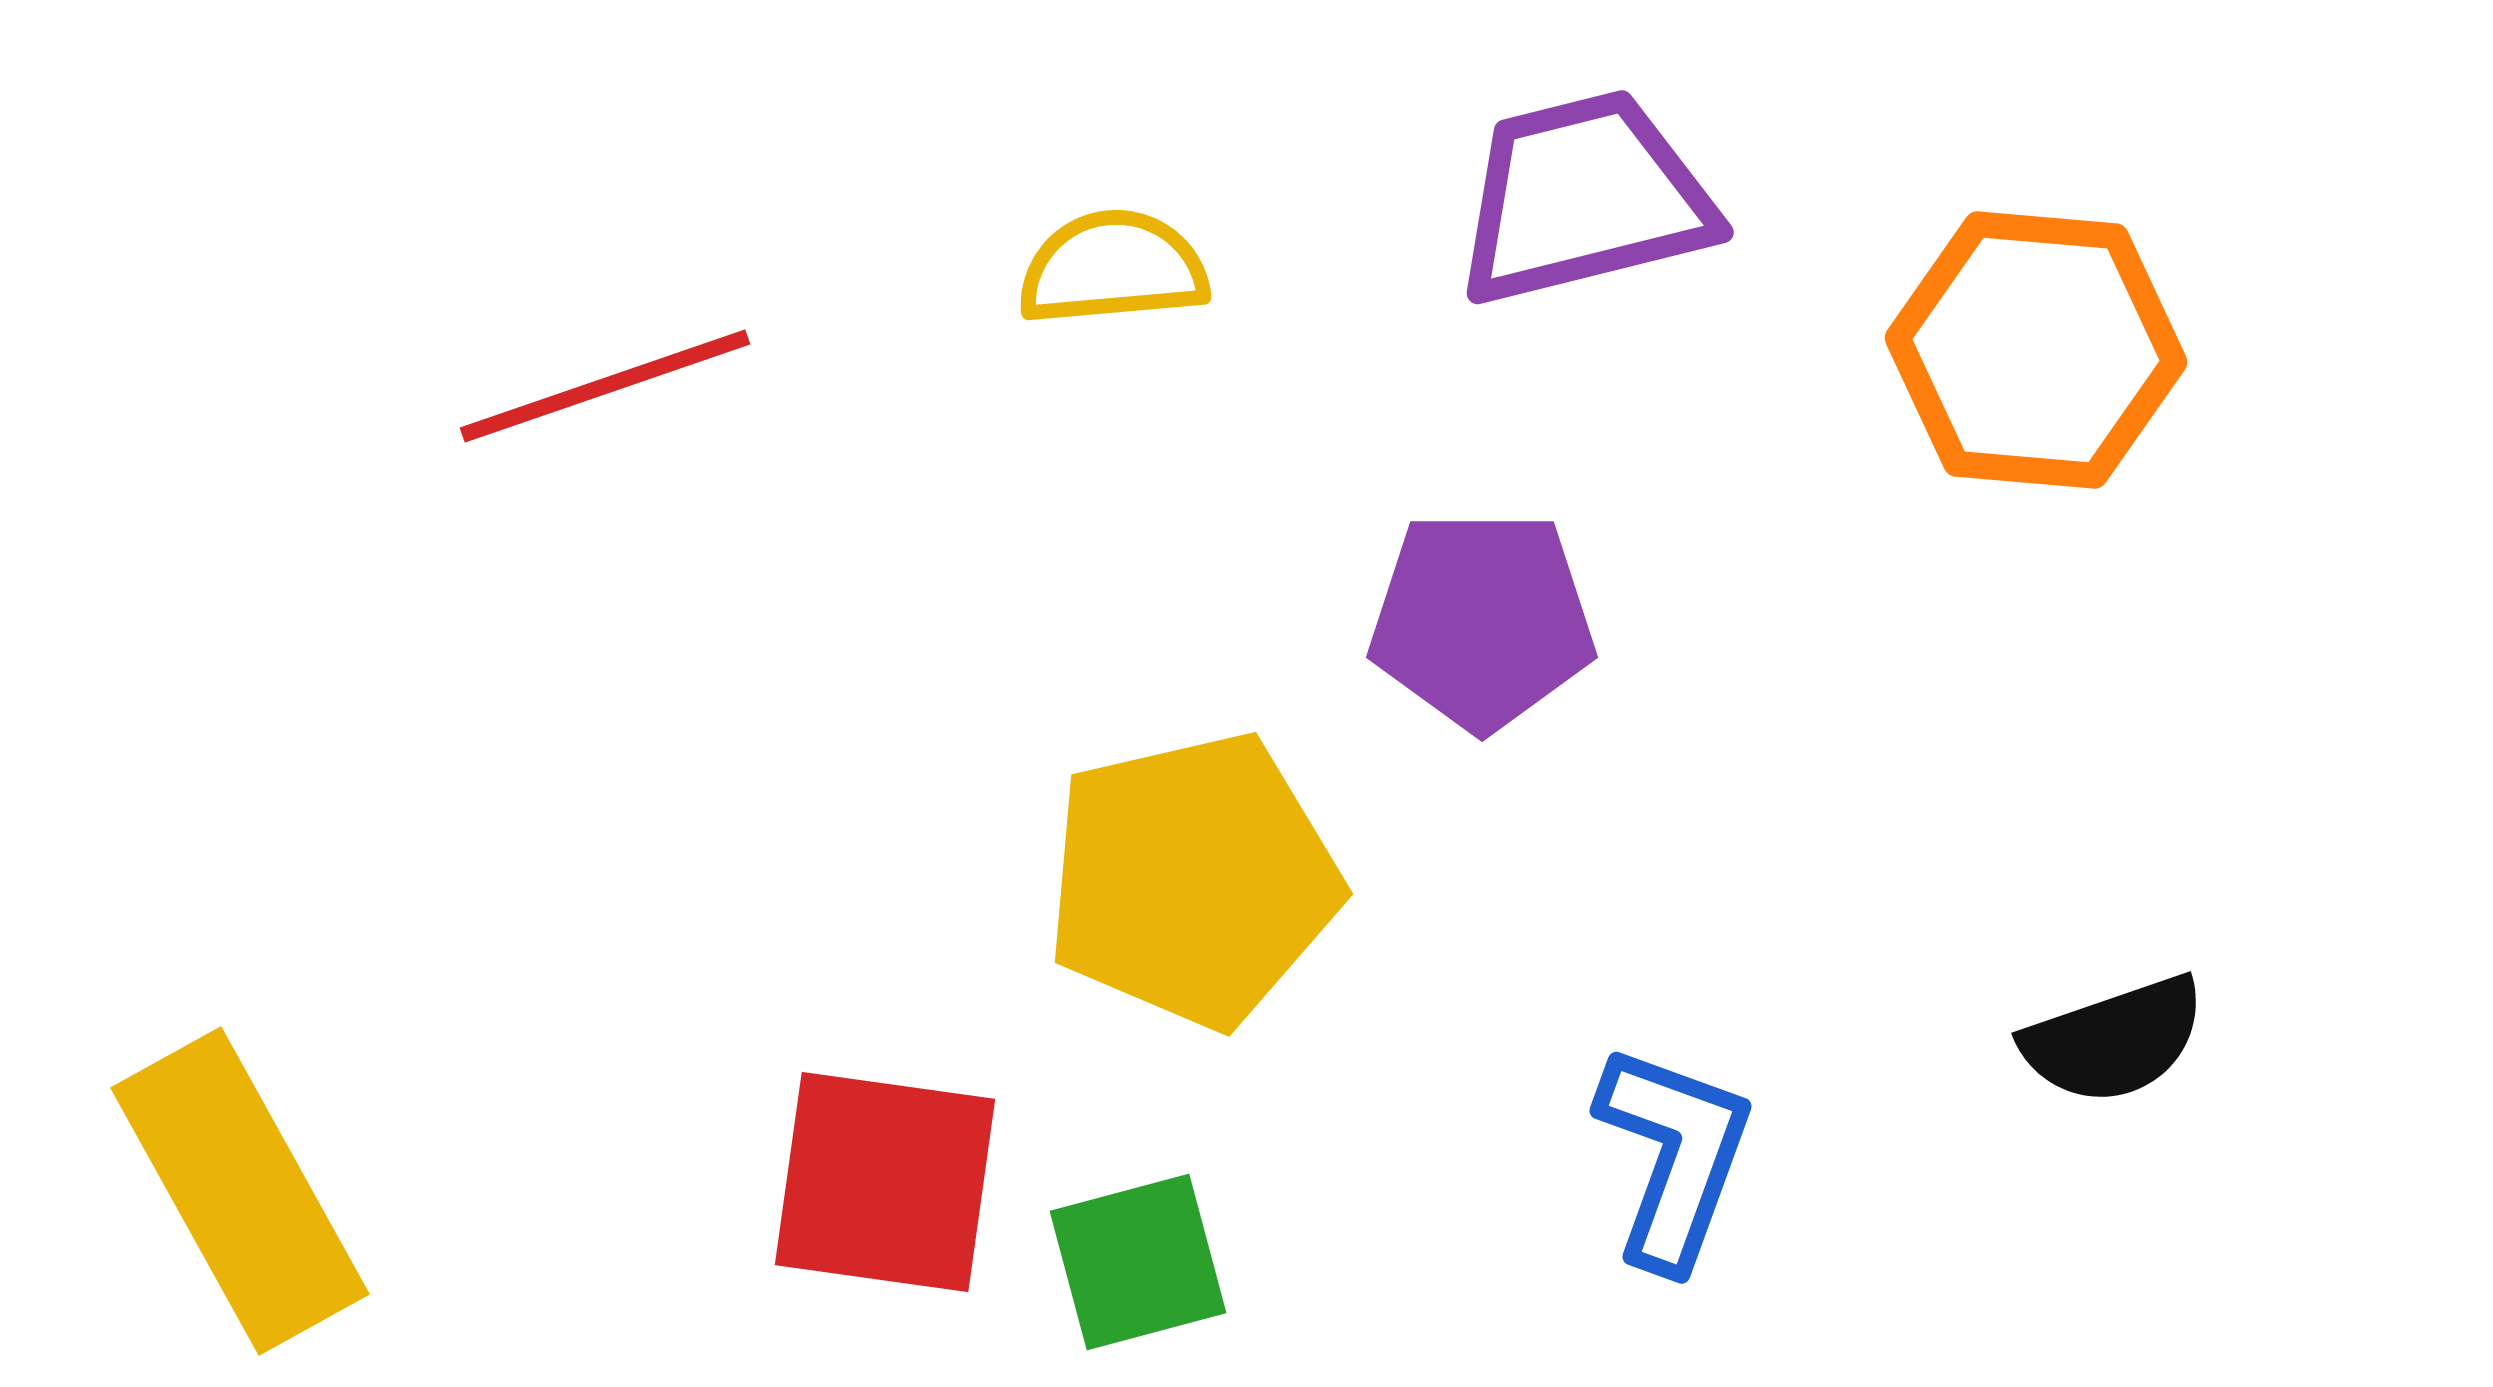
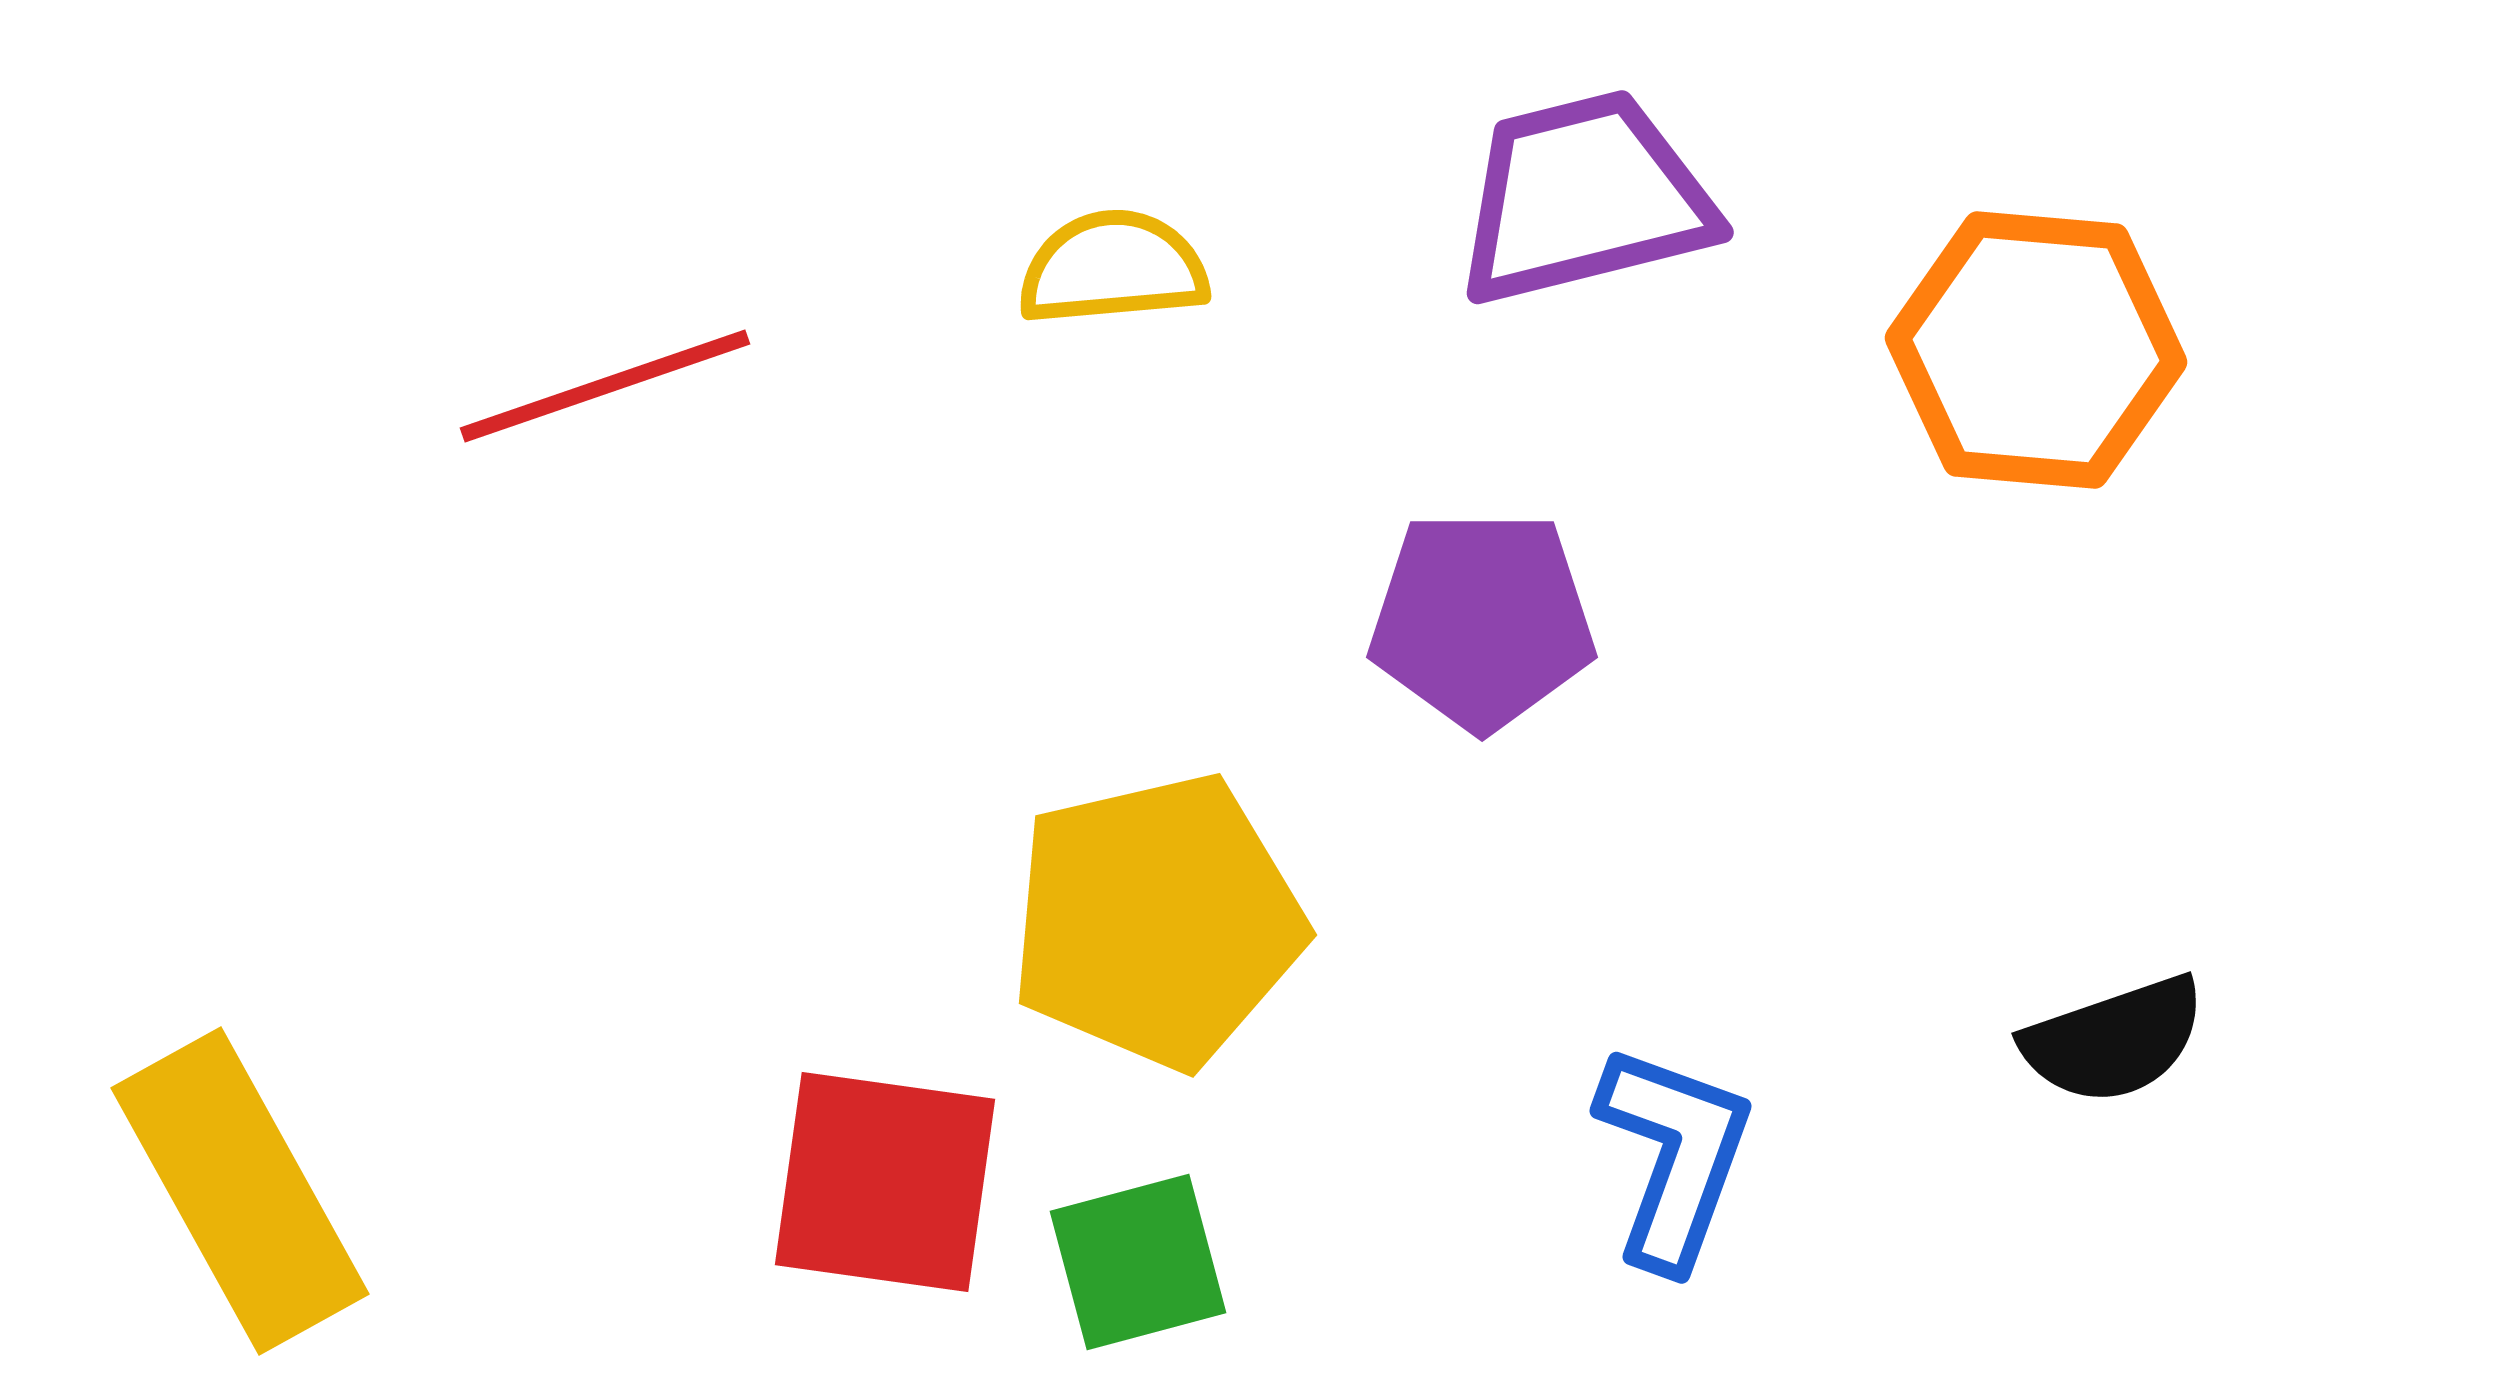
yellow pentagon: moved 36 px left, 41 px down
